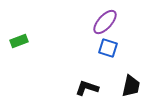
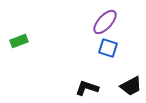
black trapezoid: rotated 50 degrees clockwise
